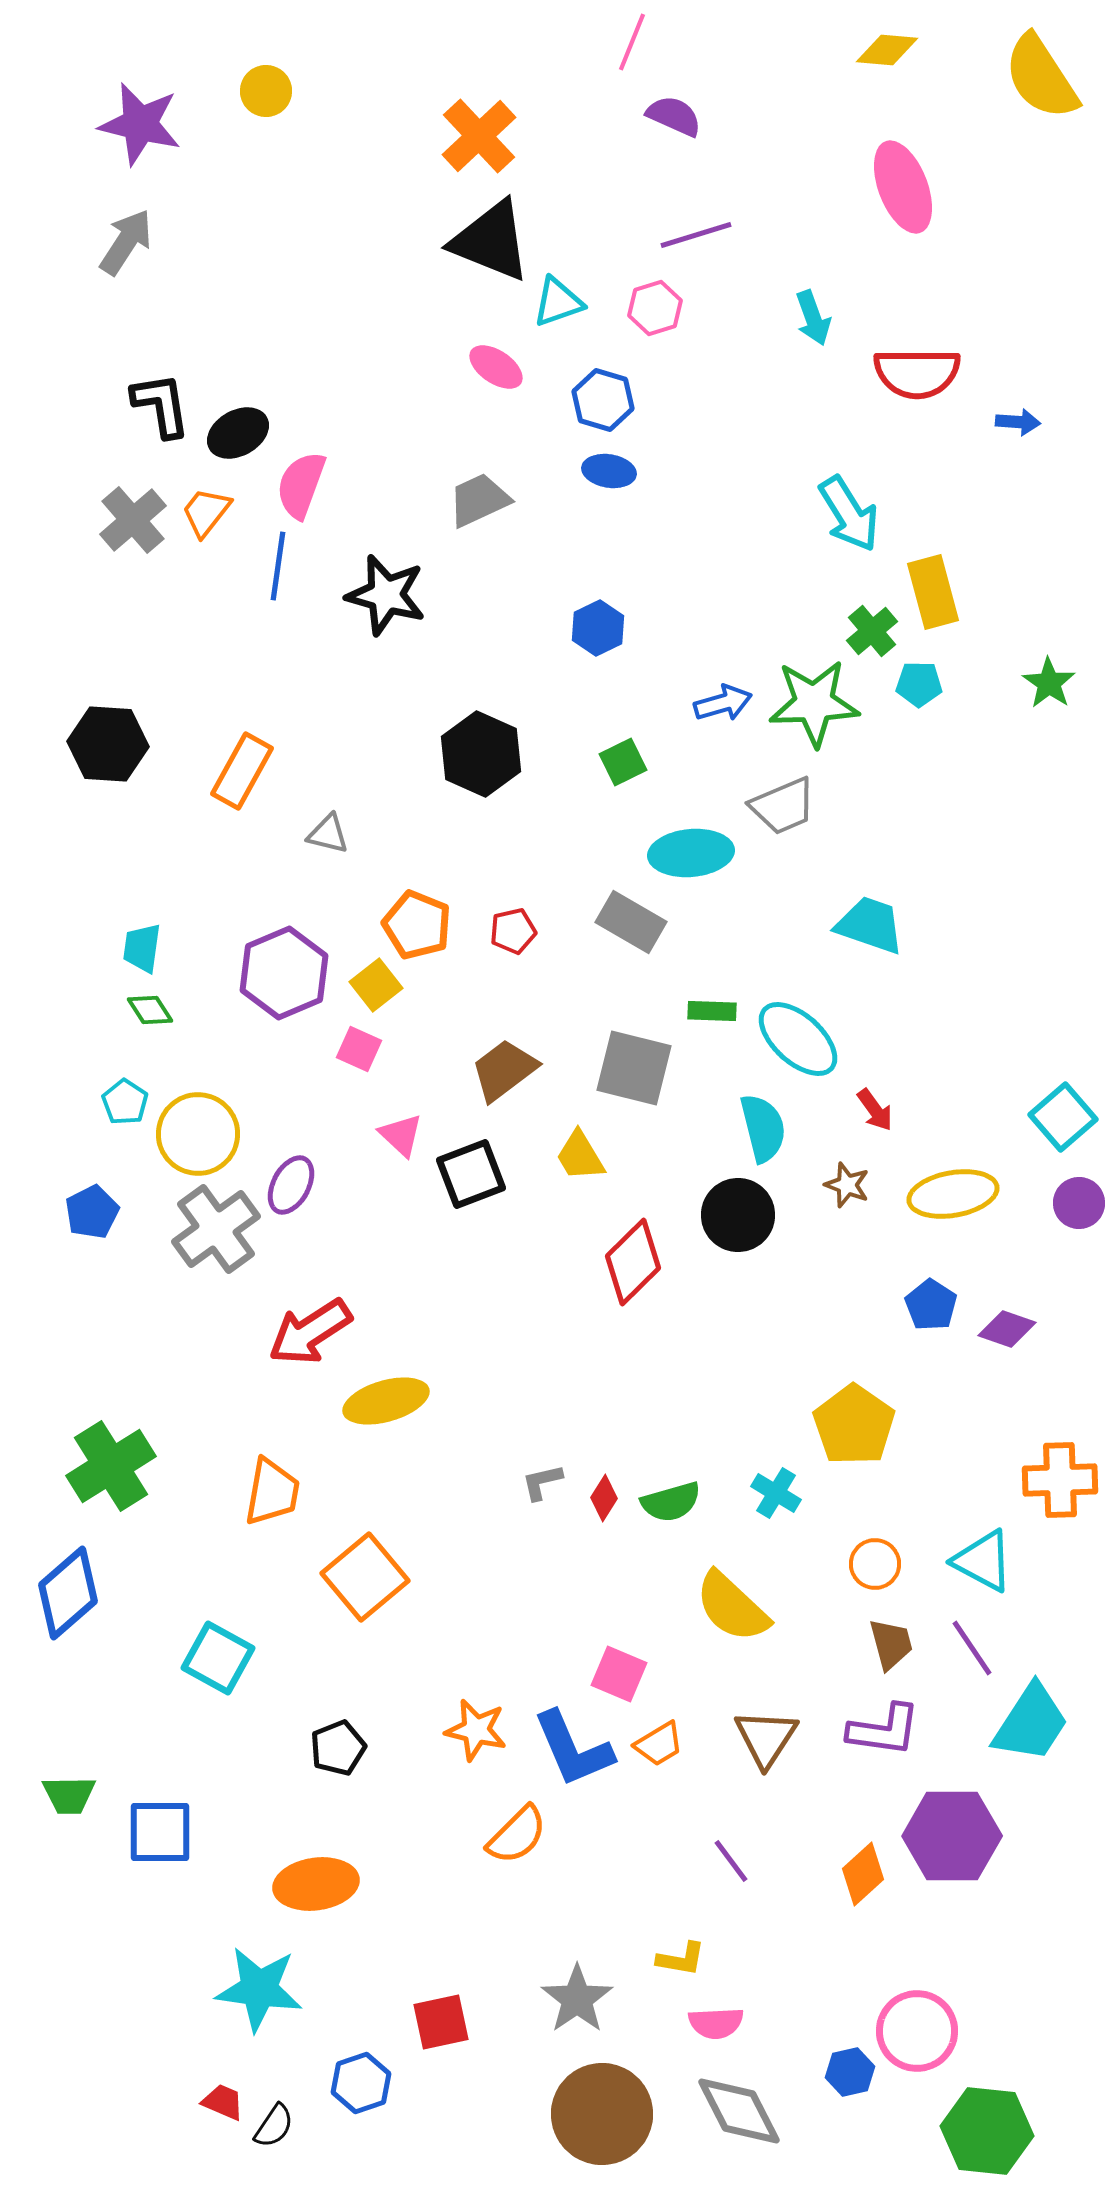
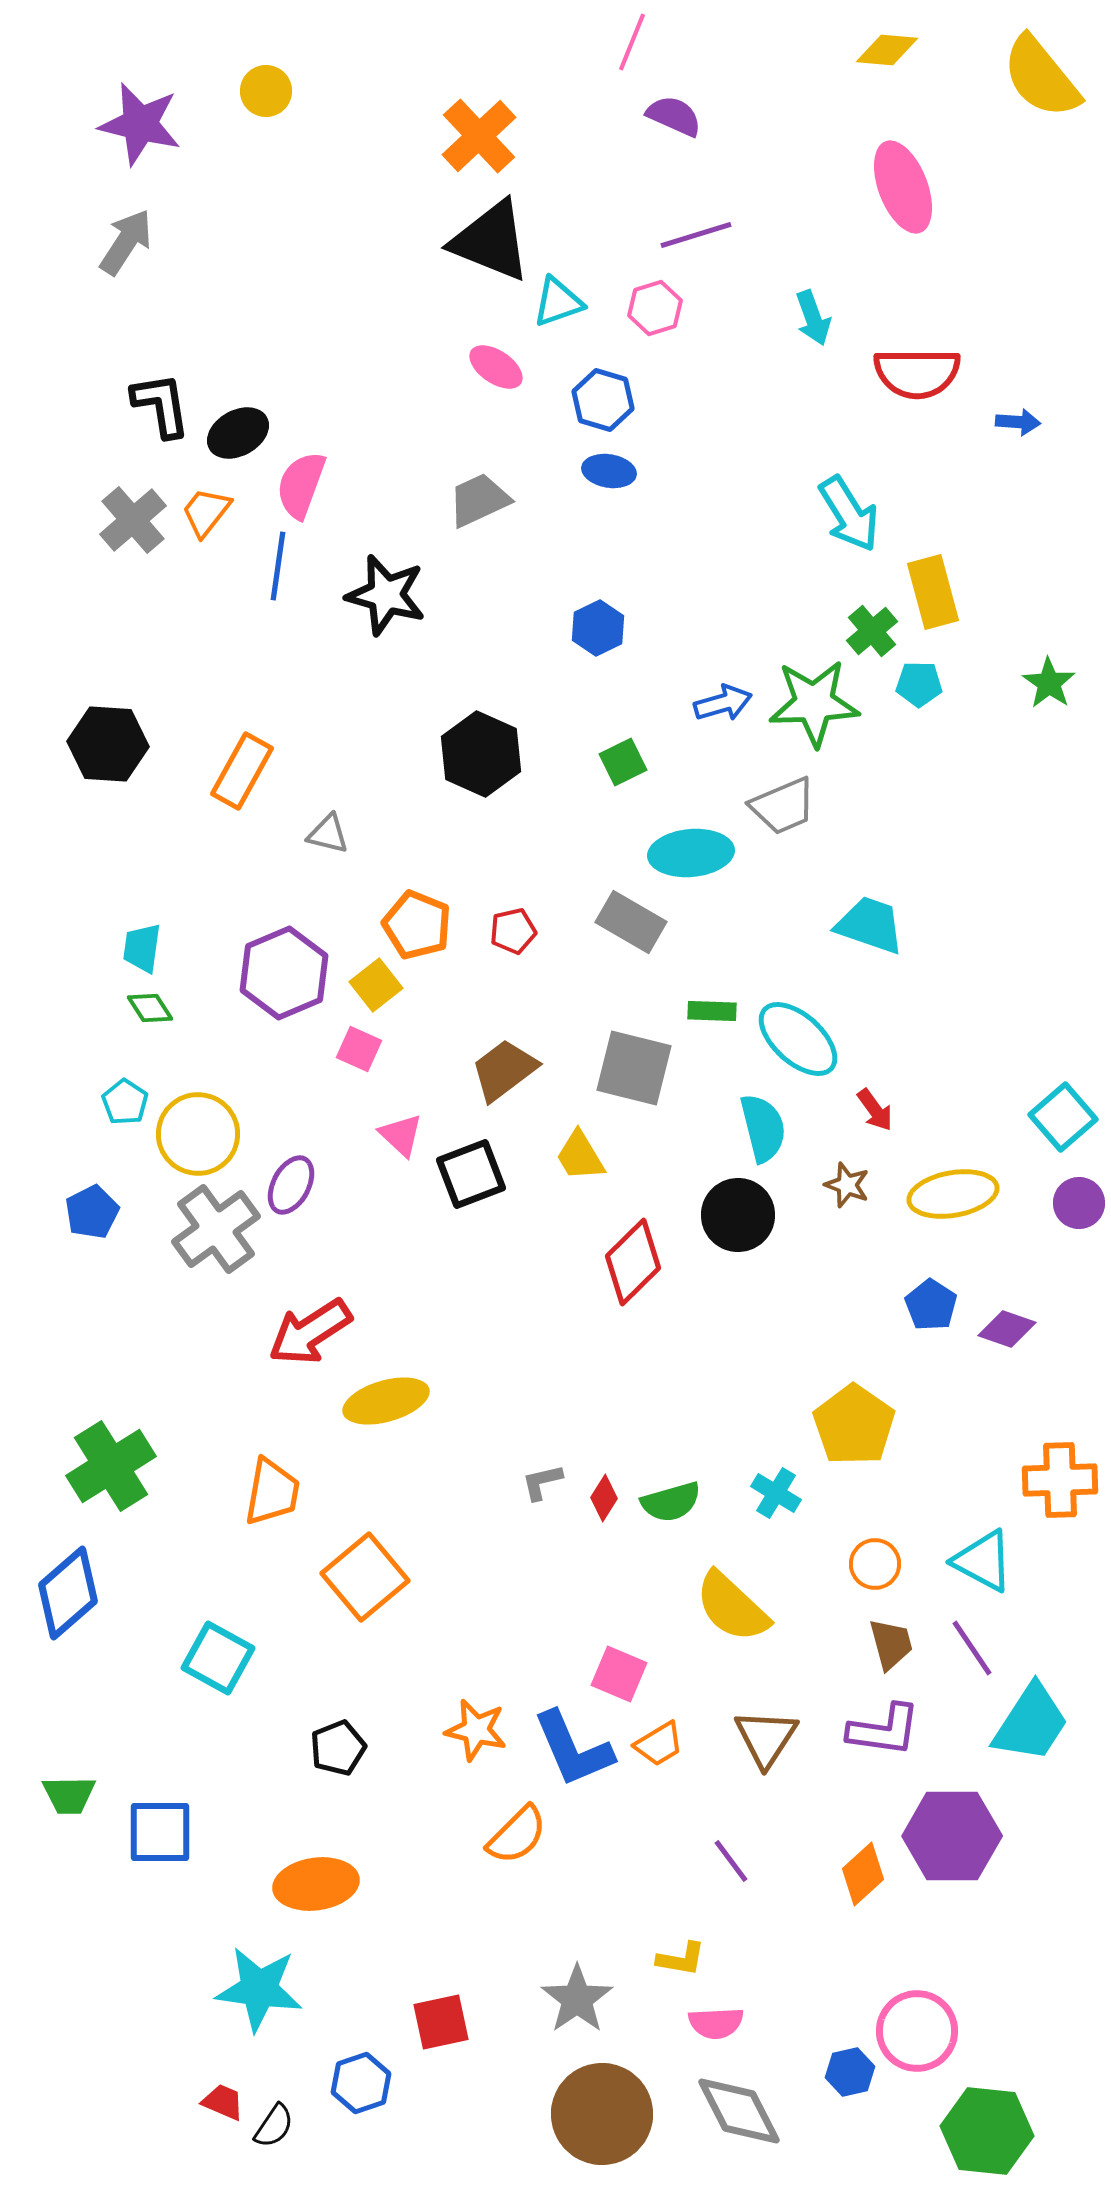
yellow semicircle at (1041, 77): rotated 6 degrees counterclockwise
green diamond at (150, 1010): moved 2 px up
